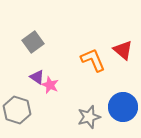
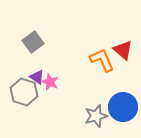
orange L-shape: moved 9 px right
pink star: moved 3 px up
gray hexagon: moved 7 px right, 18 px up
gray star: moved 7 px right, 1 px up
